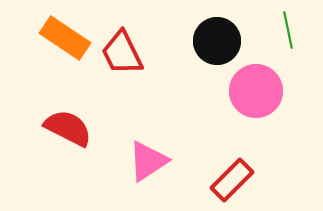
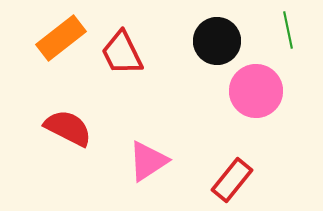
orange rectangle: moved 4 px left; rotated 72 degrees counterclockwise
red rectangle: rotated 6 degrees counterclockwise
